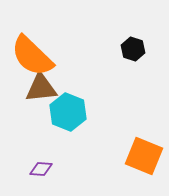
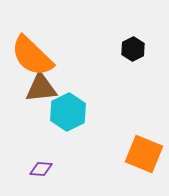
black hexagon: rotated 15 degrees clockwise
cyan hexagon: rotated 12 degrees clockwise
orange square: moved 2 px up
